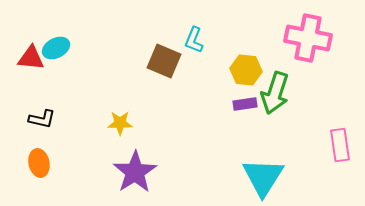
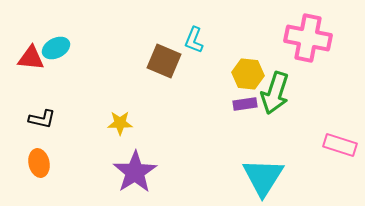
yellow hexagon: moved 2 px right, 4 px down
pink rectangle: rotated 64 degrees counterclockwise
